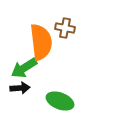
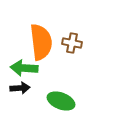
brown cross: moved 7 px right, 15 px down
green arrow: rotated 36 degrees clockwise
green ellipse: moved 1 px right
